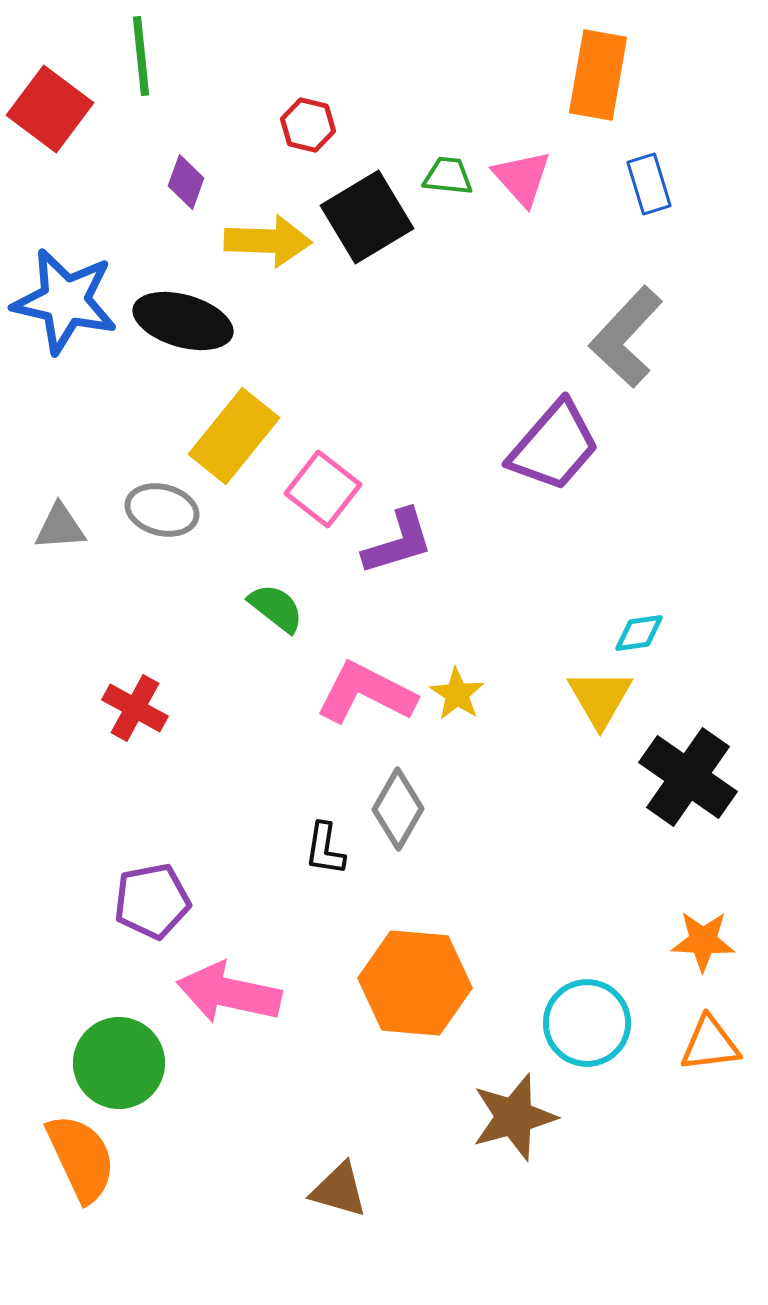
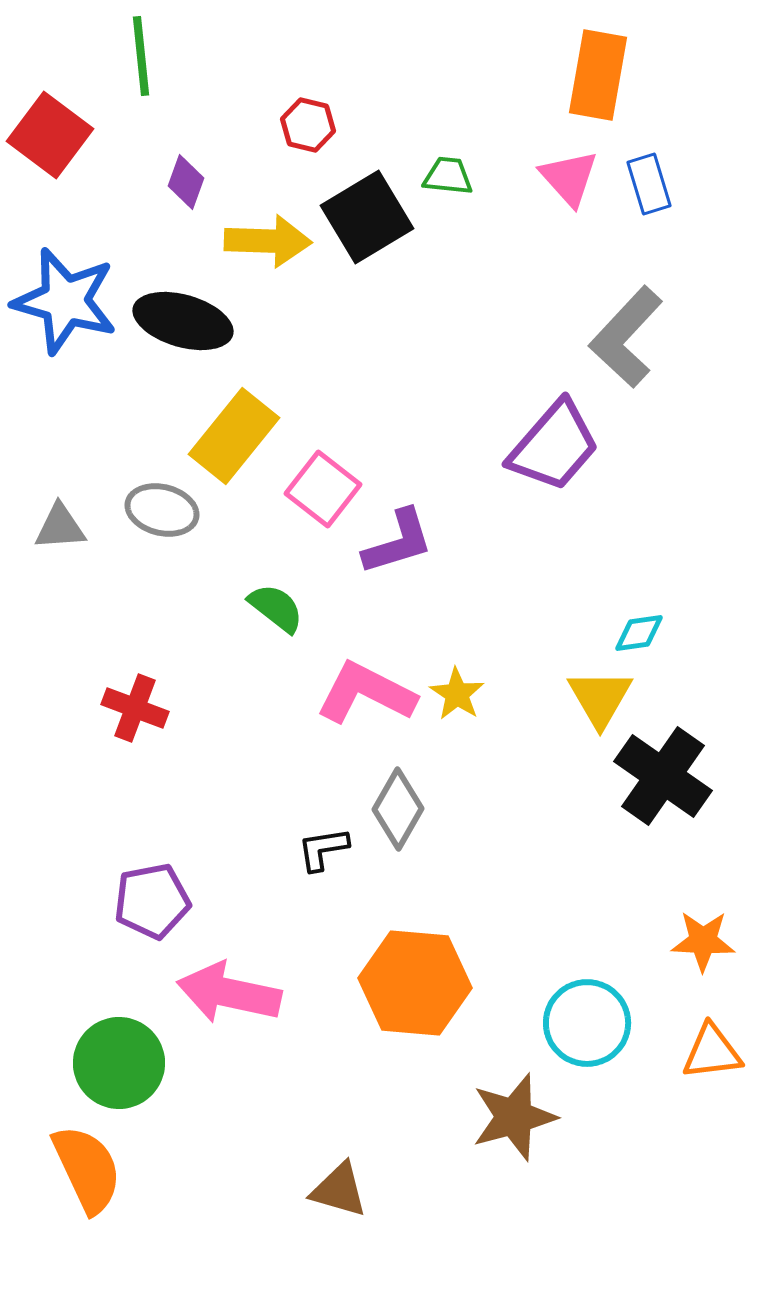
red square: moved 26 px down
pink triangle: moved 47 px right
blue star: rotated 3 degrees clockwise
red cross: rotated 8 degrees counterclockwise
black cross: moved 25 px left, 1 px up
black L-shape: moved 2 px left; rotated 72 degrees clockwise
orange triangle: moved 2 px right, 8 px down
orange semicircle: moved 6 px right, 11 px down
